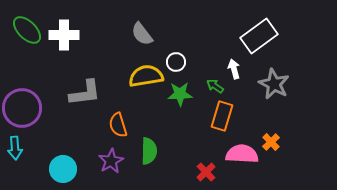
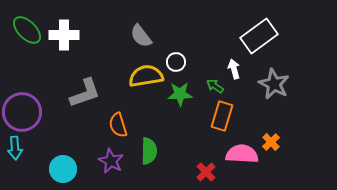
gray semicircle: moved 1 px left, 2 px down
gray L-shape: rotated 12 degrees counterclockwise
purple circle: moved 4 px down
purple star: rotated 15 degrees counterclockwise
